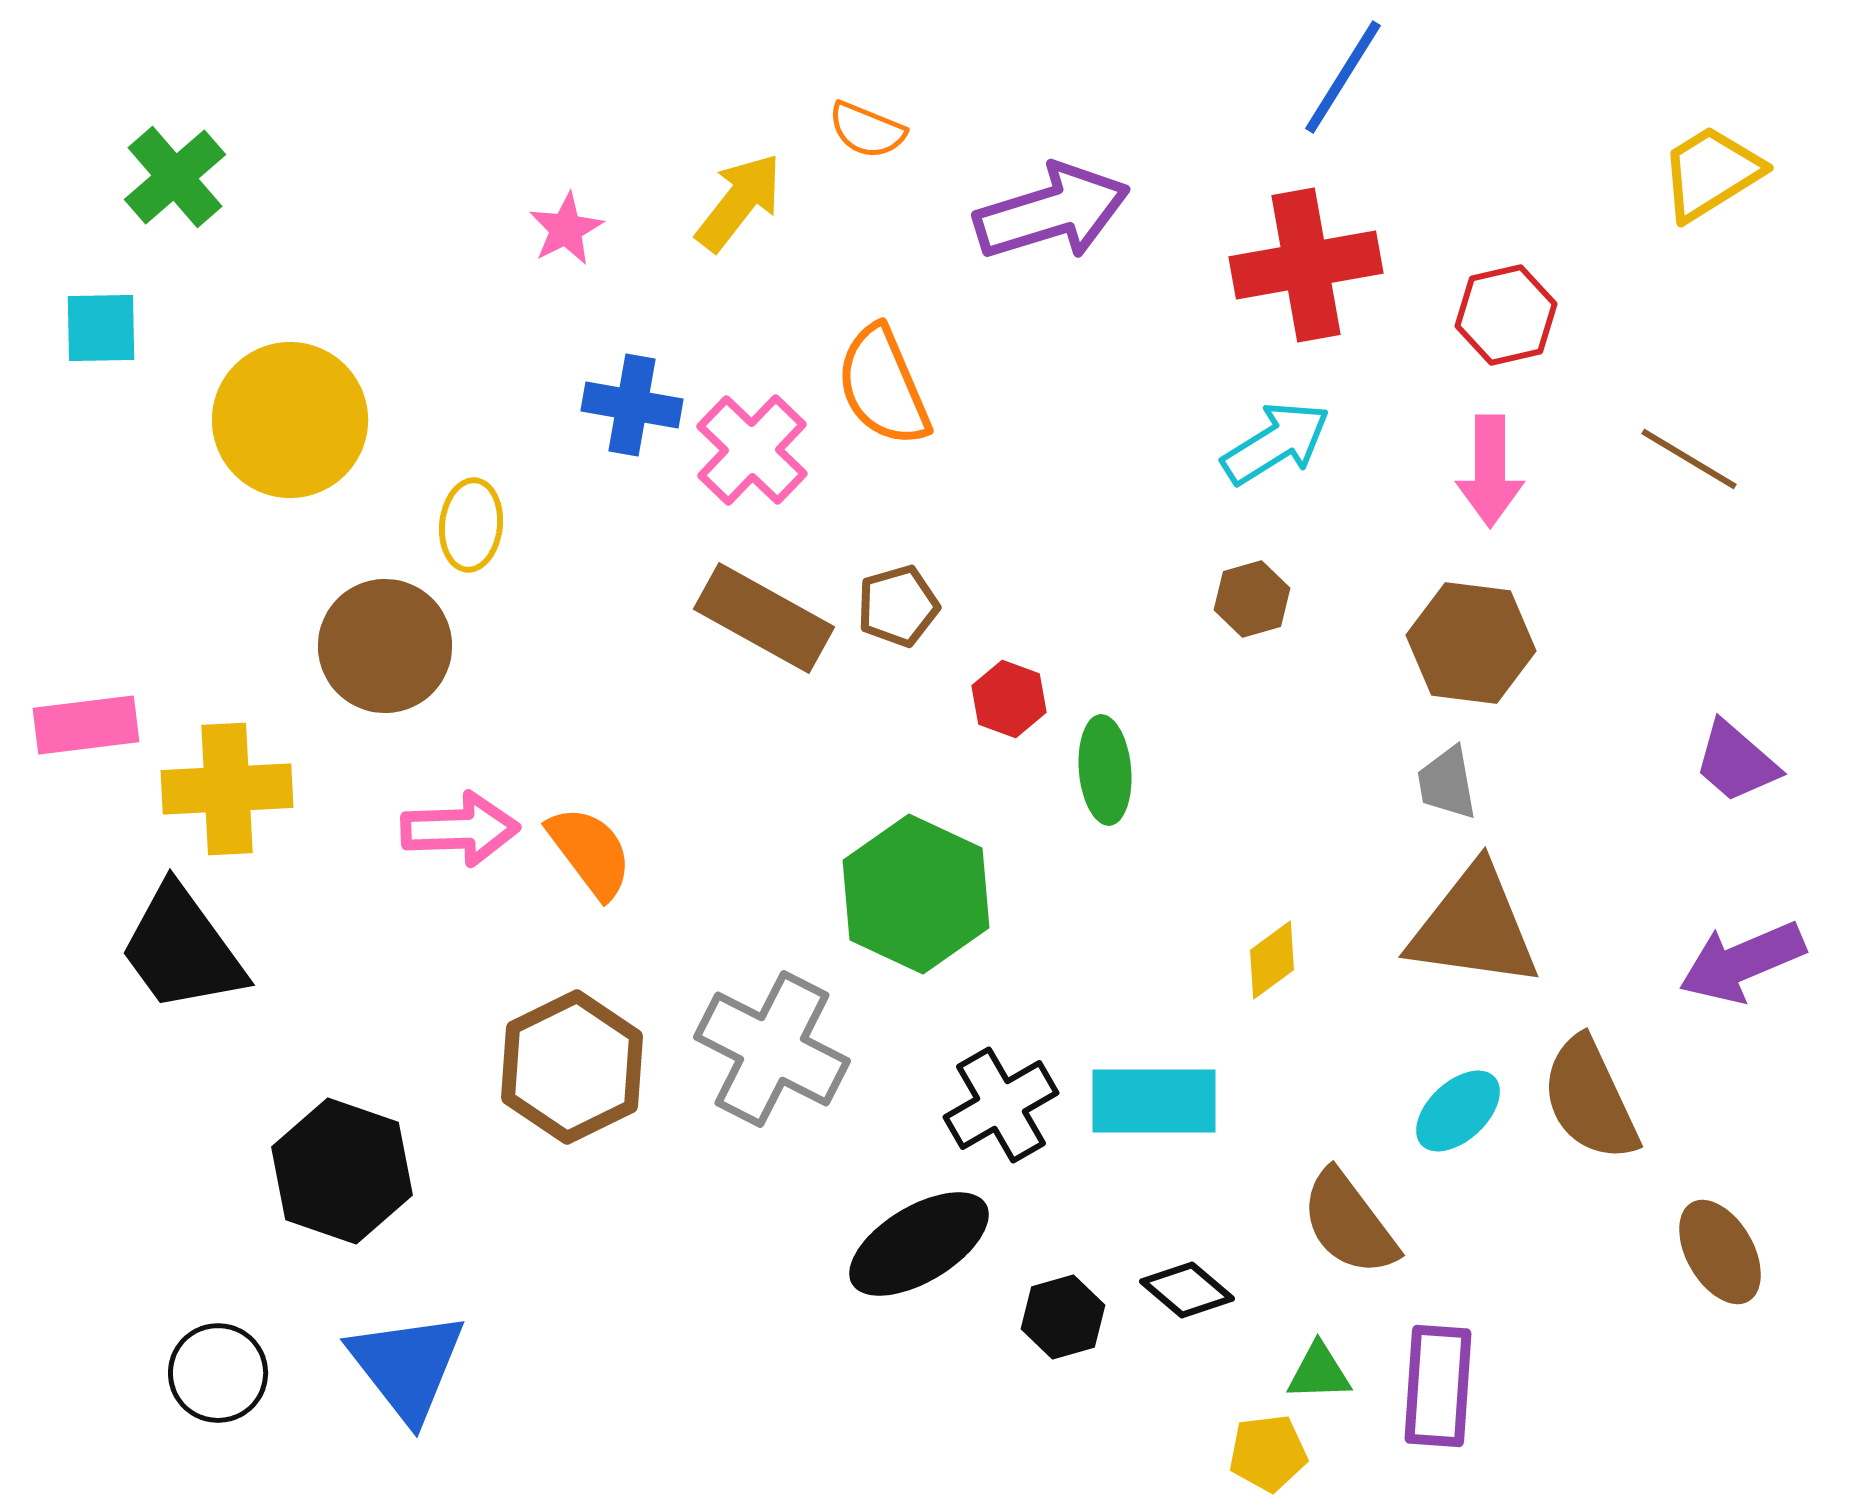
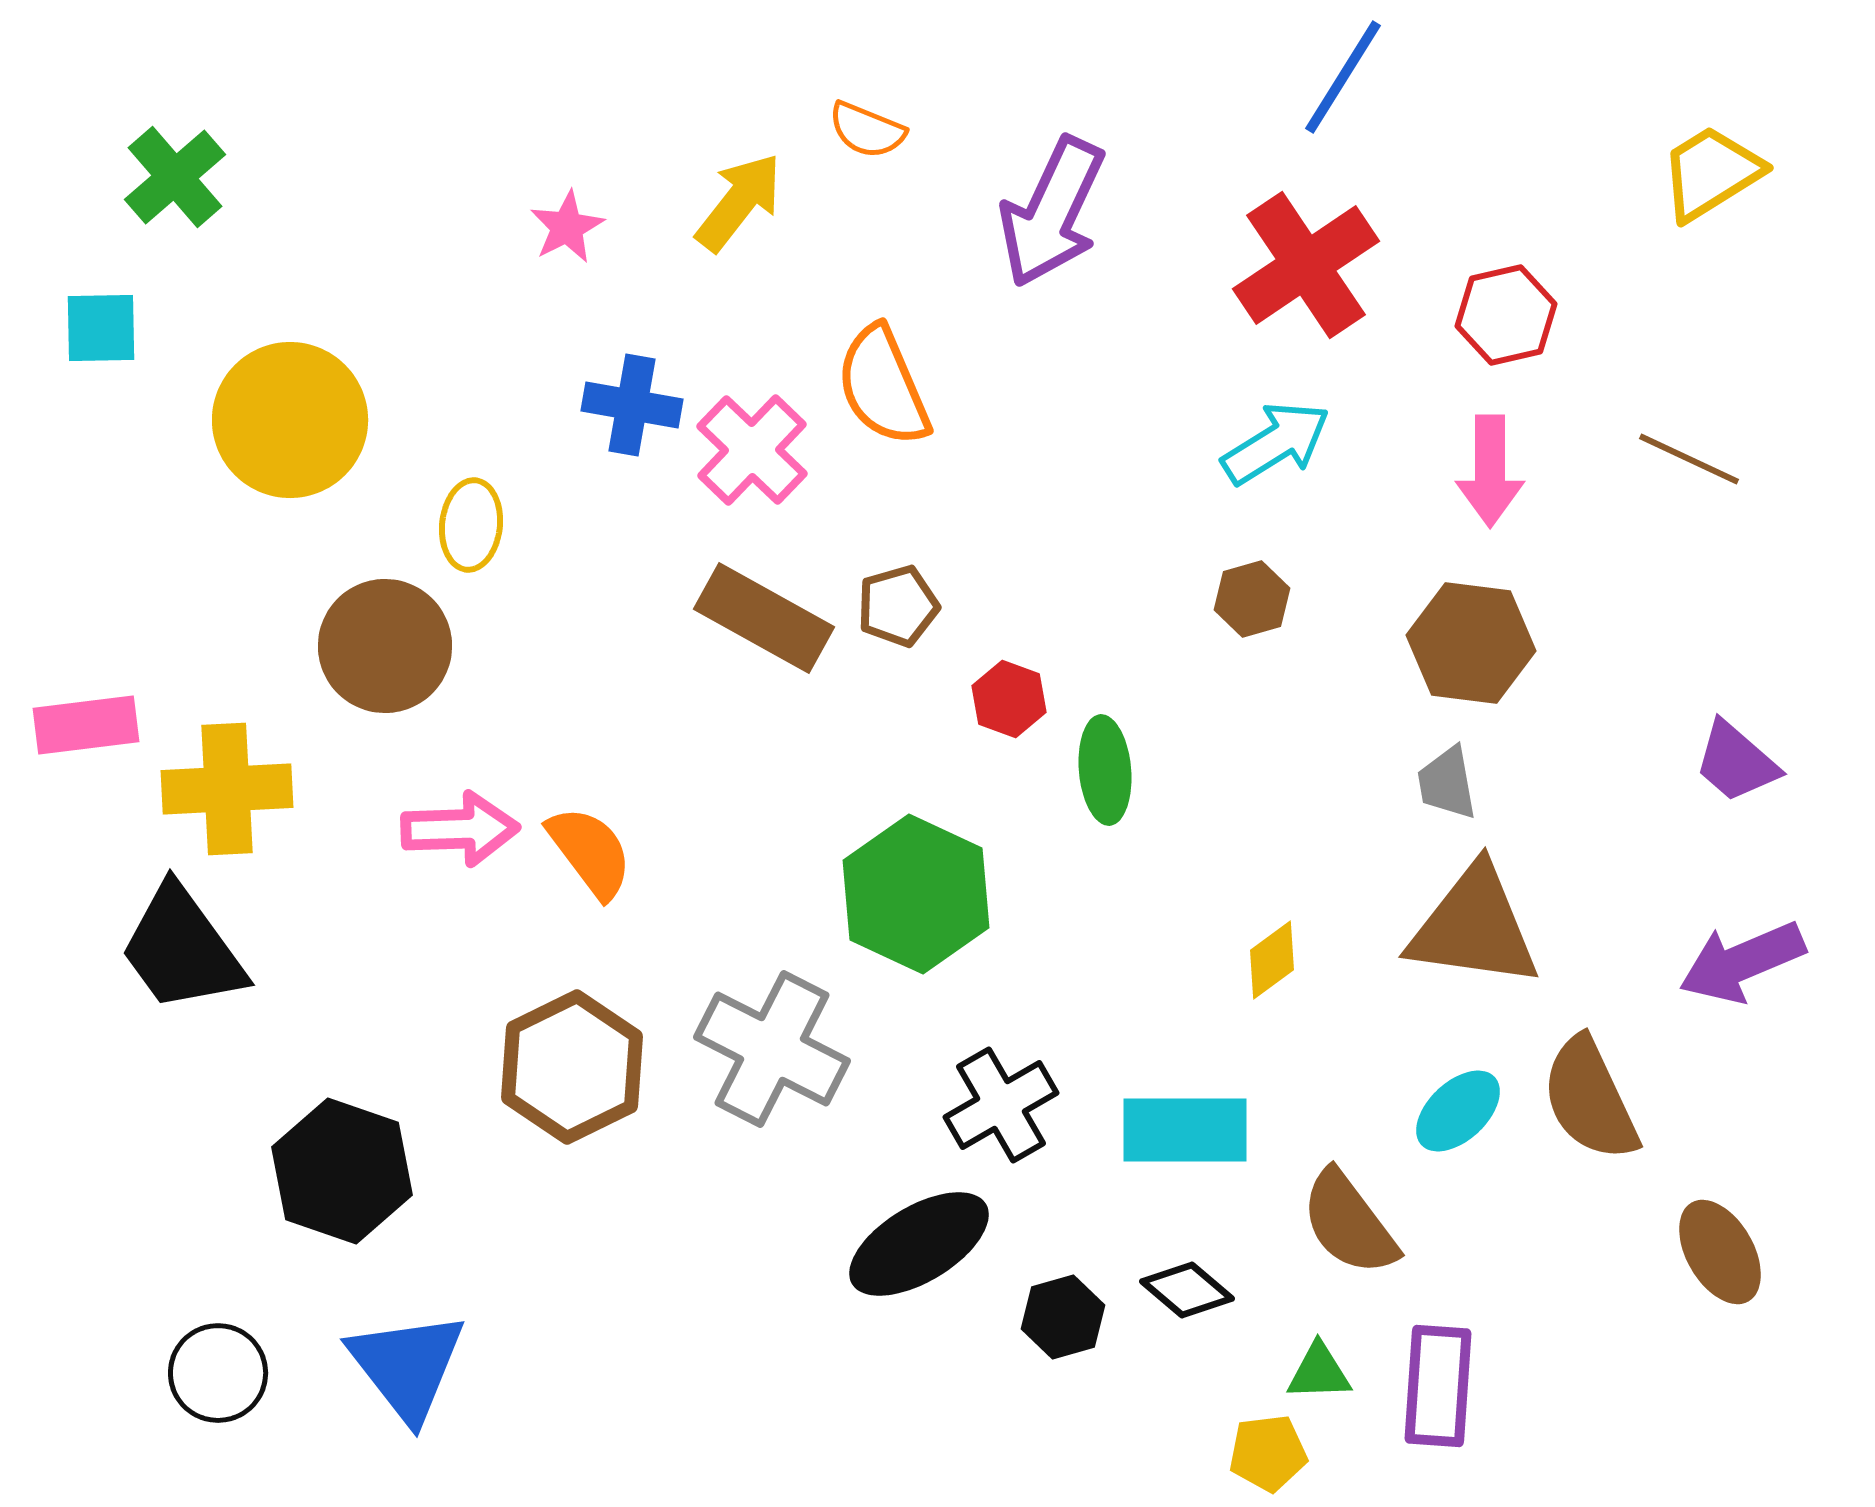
purple arrow at (1052, 212): rotated 132 degrees clockwise
pink star at (566, 229): moved 1 px right, 2 px up
red cross at (1306, 265): rotated 24 degrees counterclockwise
brown line at (1689, 459): rotated 6 degrees counterclockwise
cyan rectangle at (1154, 1101): moved 31 px right, 29 px down
